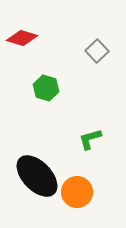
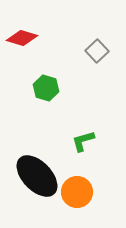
green L-shape: moved 7 px left, 2 px down
